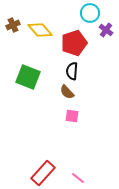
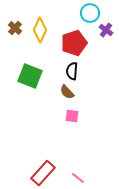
brown cross: moved 2 px right, 3 px down; rotated 24 degrees counterclockwise
yellow diamond: rotated 65 degrees clockwise
green square: moved 2 px right, 1 px up
